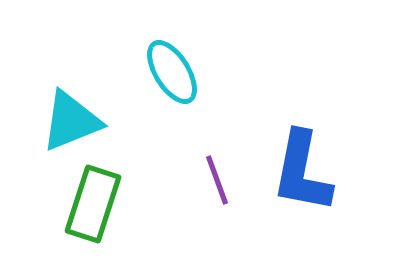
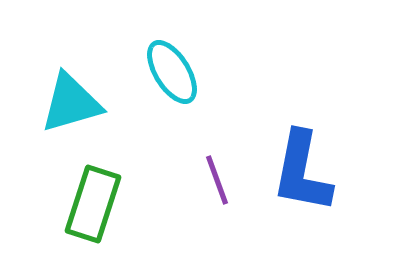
cyan triangle: moved 18 px up; rotated 6 degrees clockwise
